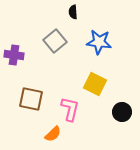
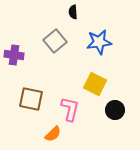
blue star: rotated 15 degrees counterclockwise
black circle: moved 7 px left, 2 px up
